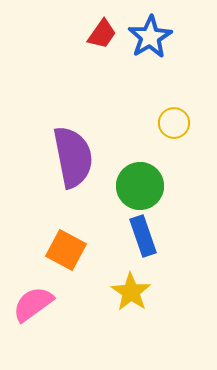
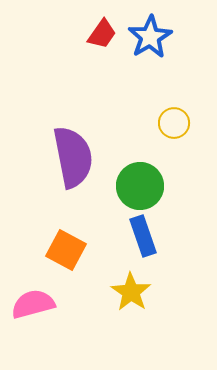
pink semicircle: rotated 21 degrees clockwise
